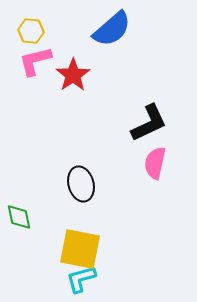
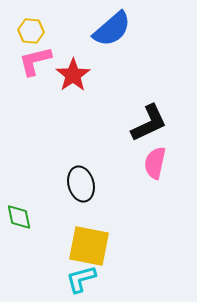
yellow square: moved 9 px right, 3 px up
